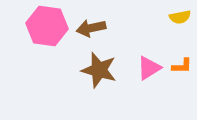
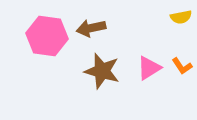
yellow semicircle: moved 1 px right
pink hexagon: moved 10 px down
orange L-shape: rotated 55 degrees clockwise
brown star: moved 3 px right, 1 px down
